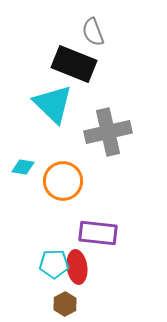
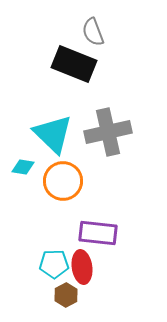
cyan triangle: moved 30 px down
red ellipse: moved 5 px right
brown hexagon: moved 1 px right, 9 px up
